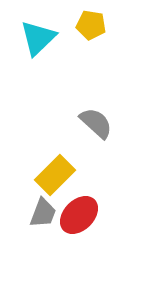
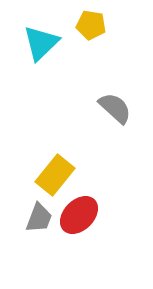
cyan triangle: moved 3 px right, 5 px down
gray semicircle: moved 19 px right, 15 px up
yellow rectangle: rotated 6 degrees counterclockwise
gray trapezoid: moved 4 px left, 5 px down
